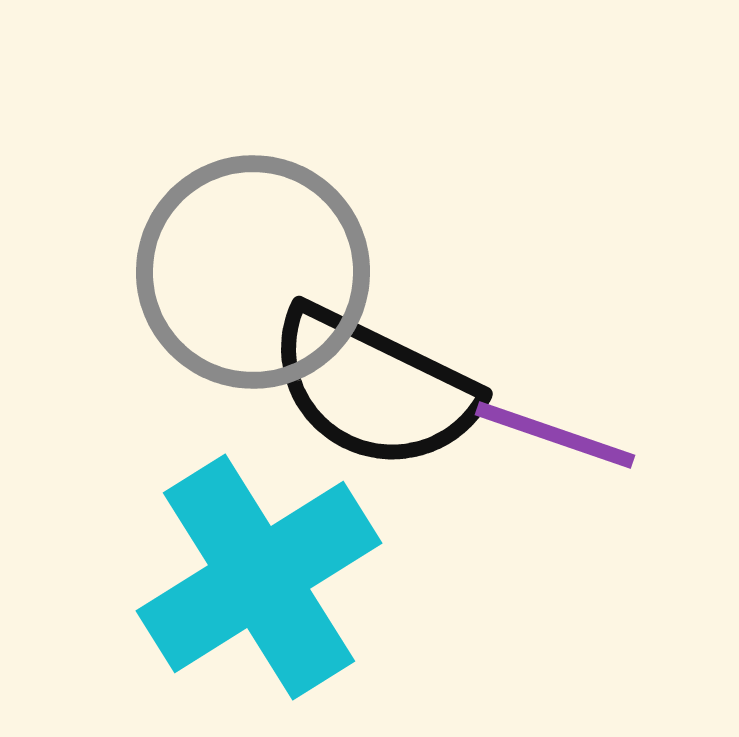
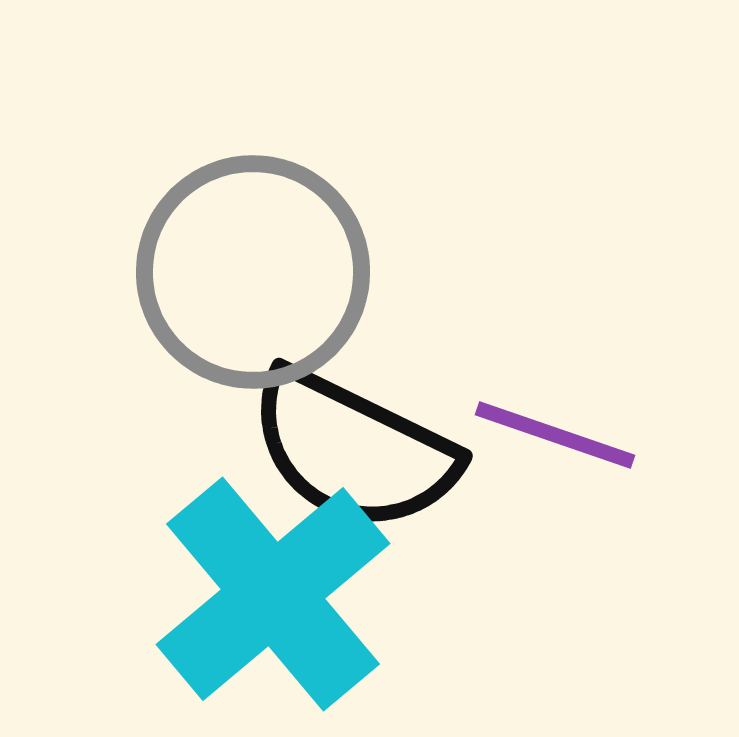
black semicircle: moved 20 px left, 62 px down
cyan cross: moved 14 px right, 17 px down; rotated 8 degrees counterclockwise
